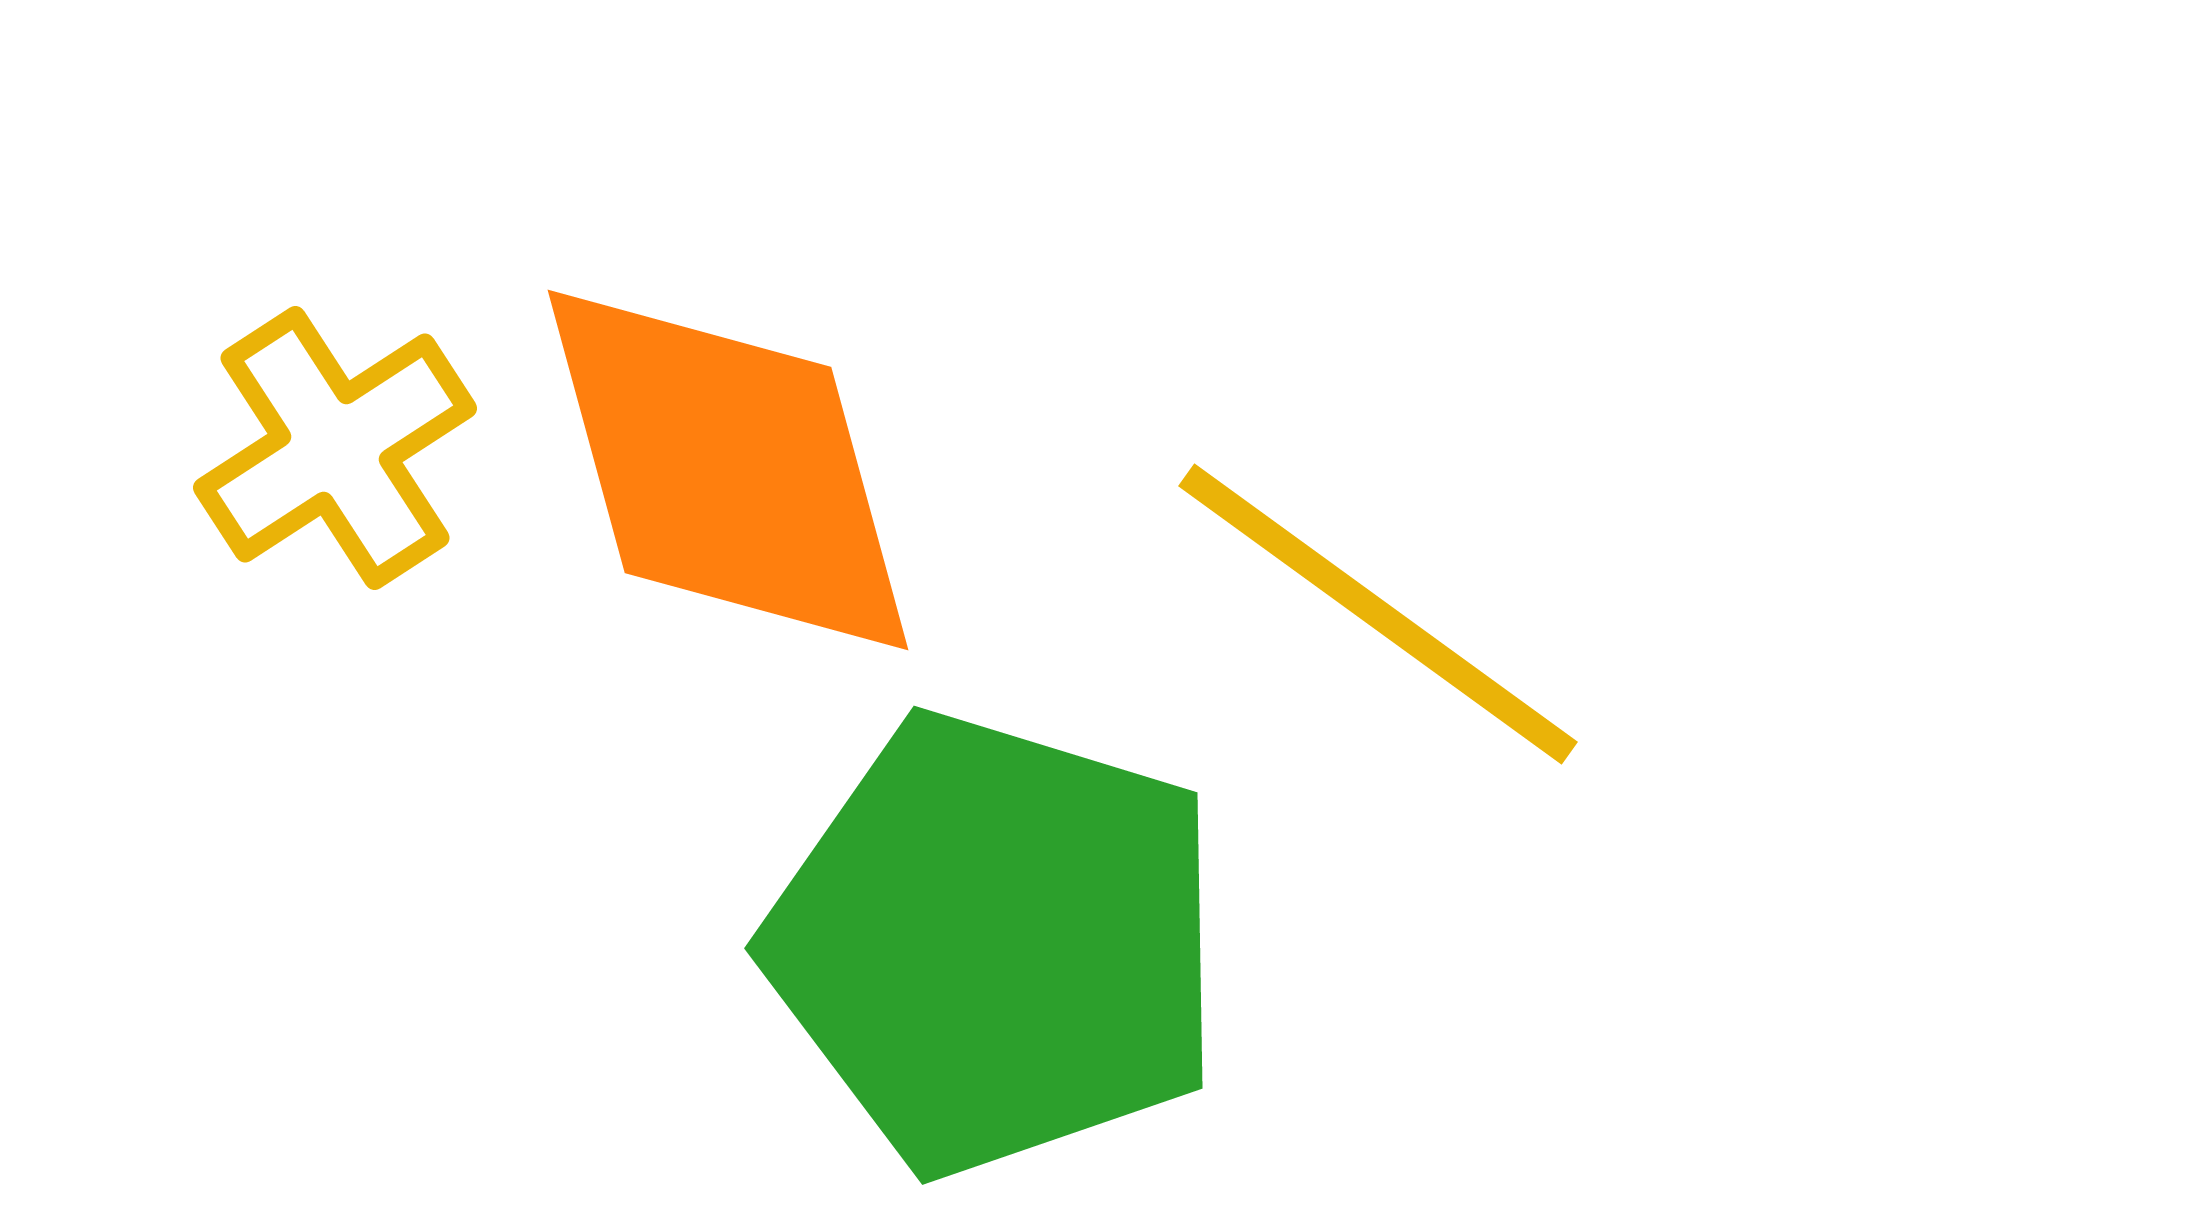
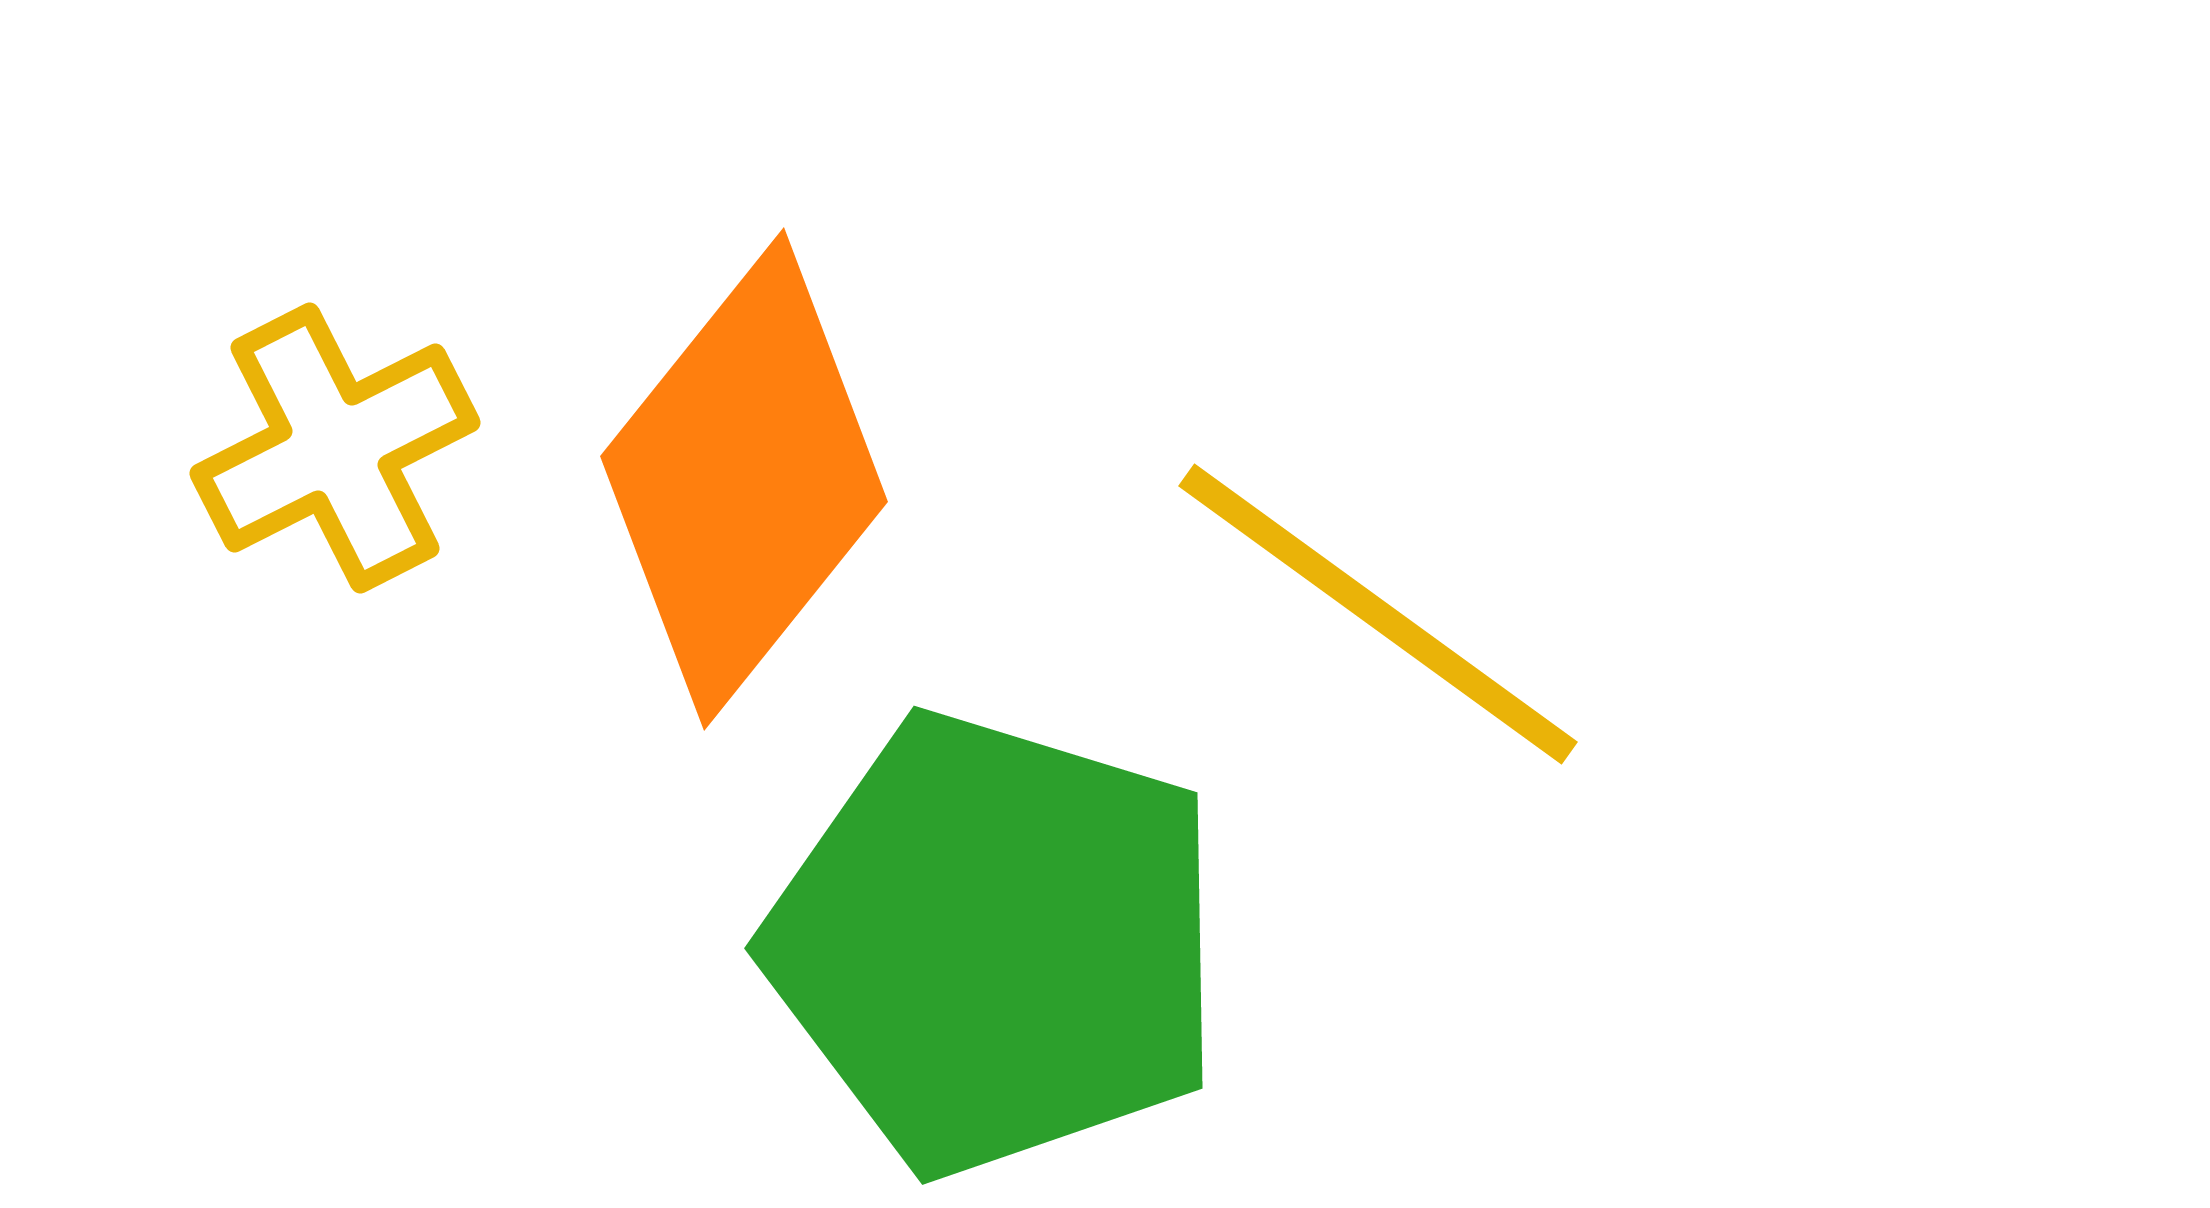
yellow cross: rotated 6 degrees clockwise
orange diamond: moved 16 px right, 9 px down; rotated 54 degrees clockwise
